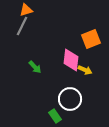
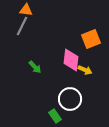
orange triangle: rotated 24 degrees clockwise
